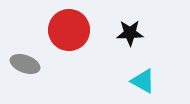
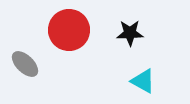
gray ellipse: rotated 24 degrees clockwise
